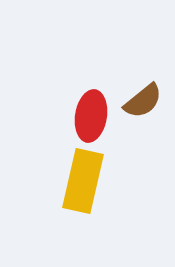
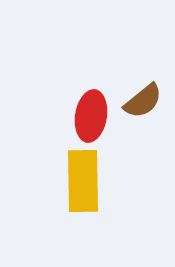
yellow rectangle: rotated 14 degrees counterclockwise
